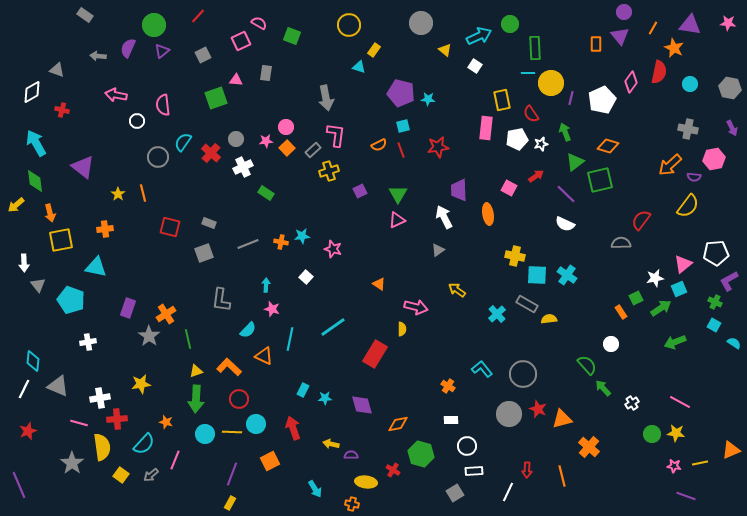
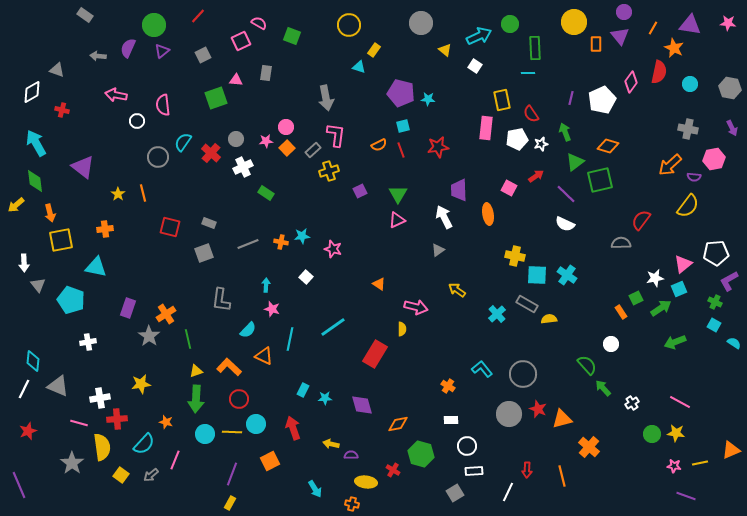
yellow circle at (551, 83): moved 23 px right, 61 px up
